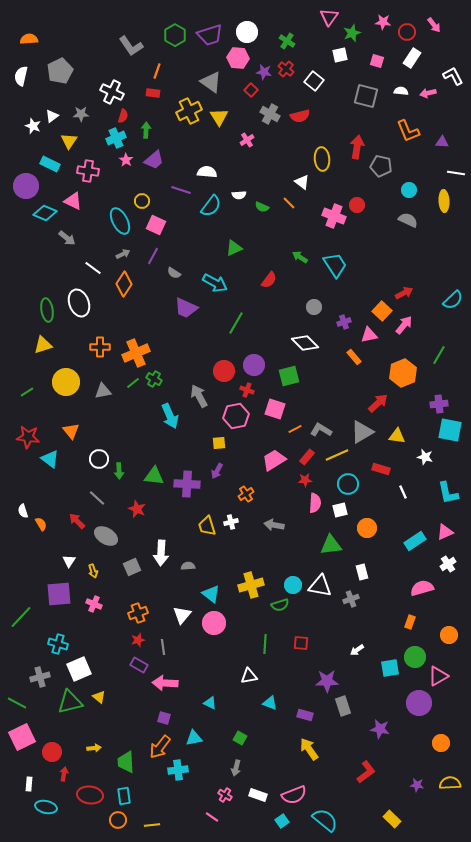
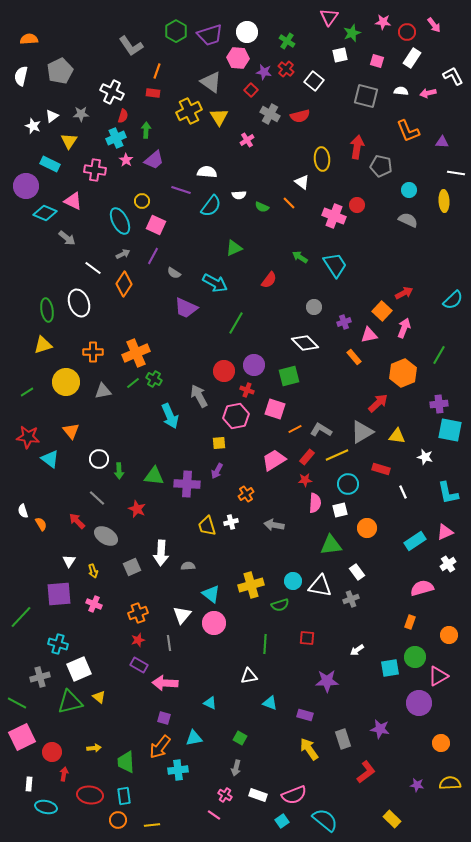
green hexagon at (175, 35): moved 1 px right, 4 px up
pink cross at (88, 171): moved 7 px right, 1 px up
pink arrow at (404, 325): moved 3 px down; rotated 18 degrees counterclockwise
orange cross at (100, 347): moved 7 px left, 5 px down
white rectangle at (362, 572): moved 5 px left; rotated 21 degrees counterclockwise
cyan circle at (293, 585): moved 4 px up
red square at (301, 643): moved 6 px right, 5 px up
gray line at (163, 647): moved 6 px right, 4 px up
gray rectangle at (343, 706): moved 33 px down
pink line at (212, 817): moved 2 px right, 2 px up
